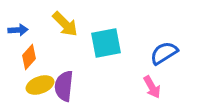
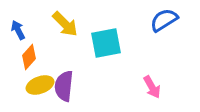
blue arrow: rotated 114 degrees counterclockwise
blue semicircle: moved 33 px up
